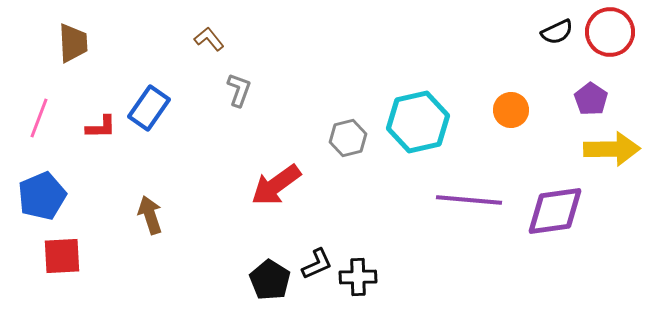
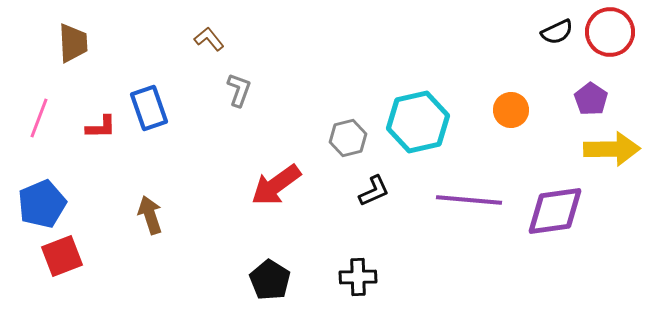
blue rectangle: rotated 54 degrees counterclockwise
blue pentagon: moved 8 px down
red square: rotated 18 degrees counterclockwise
black L-shape: moved 57 px right, 73 px up
